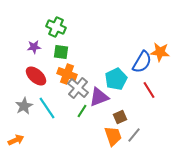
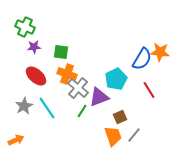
green cross: moved 31 px left
blue semicircle: moved 3 px up
